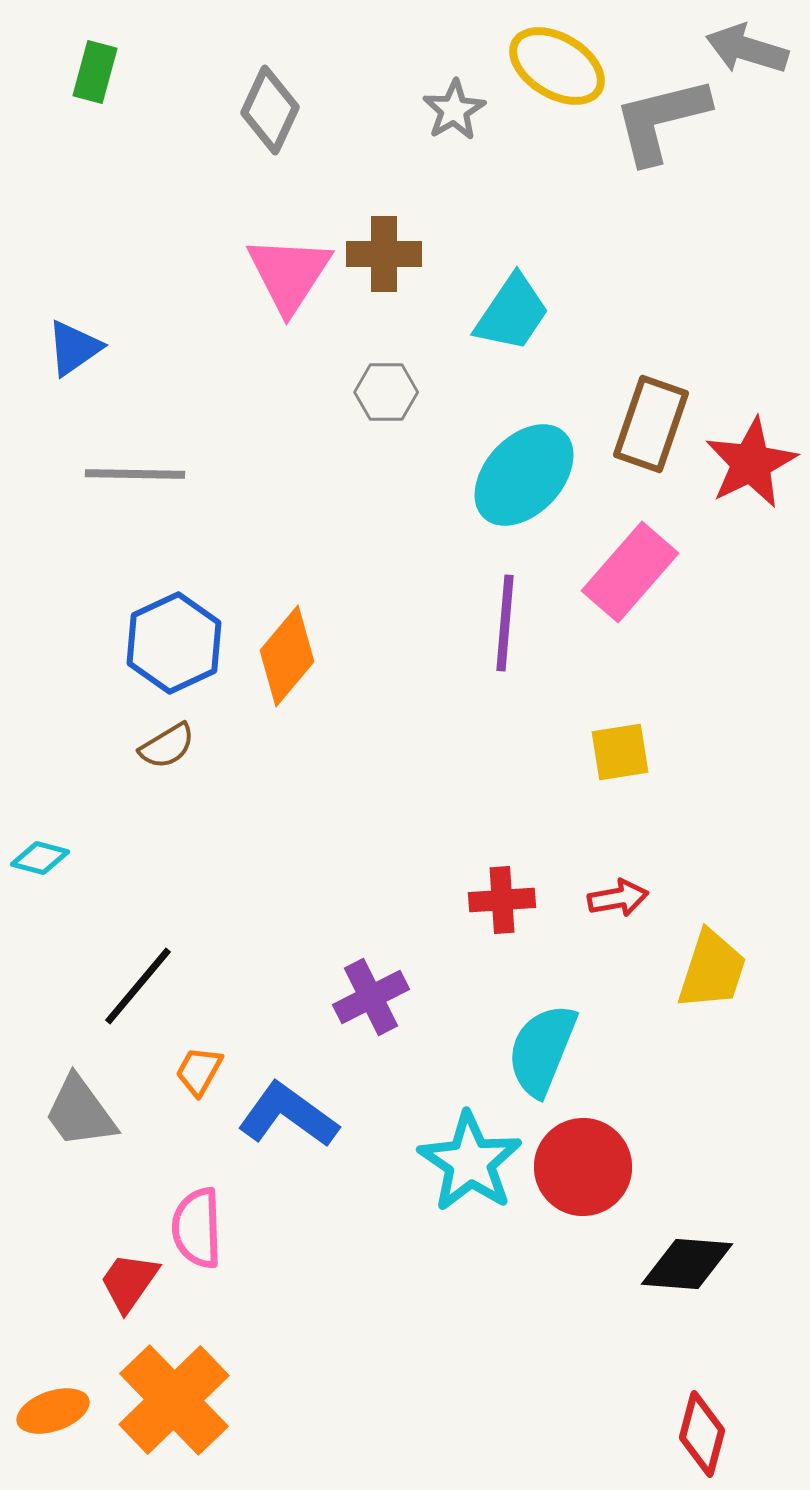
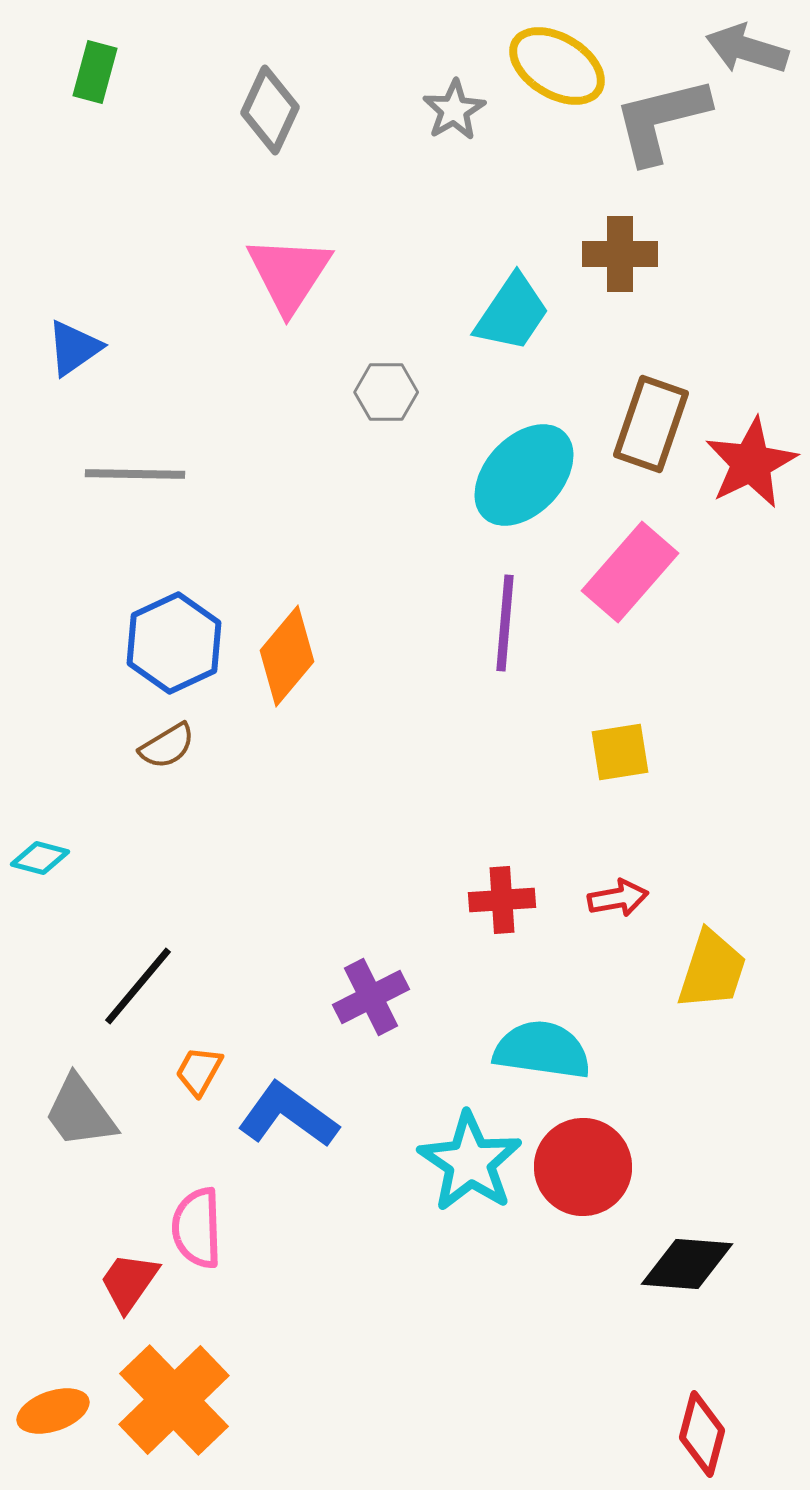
brown cross: moved 236 px right
cyan semicircle: rotated 76 degrees clockwise
